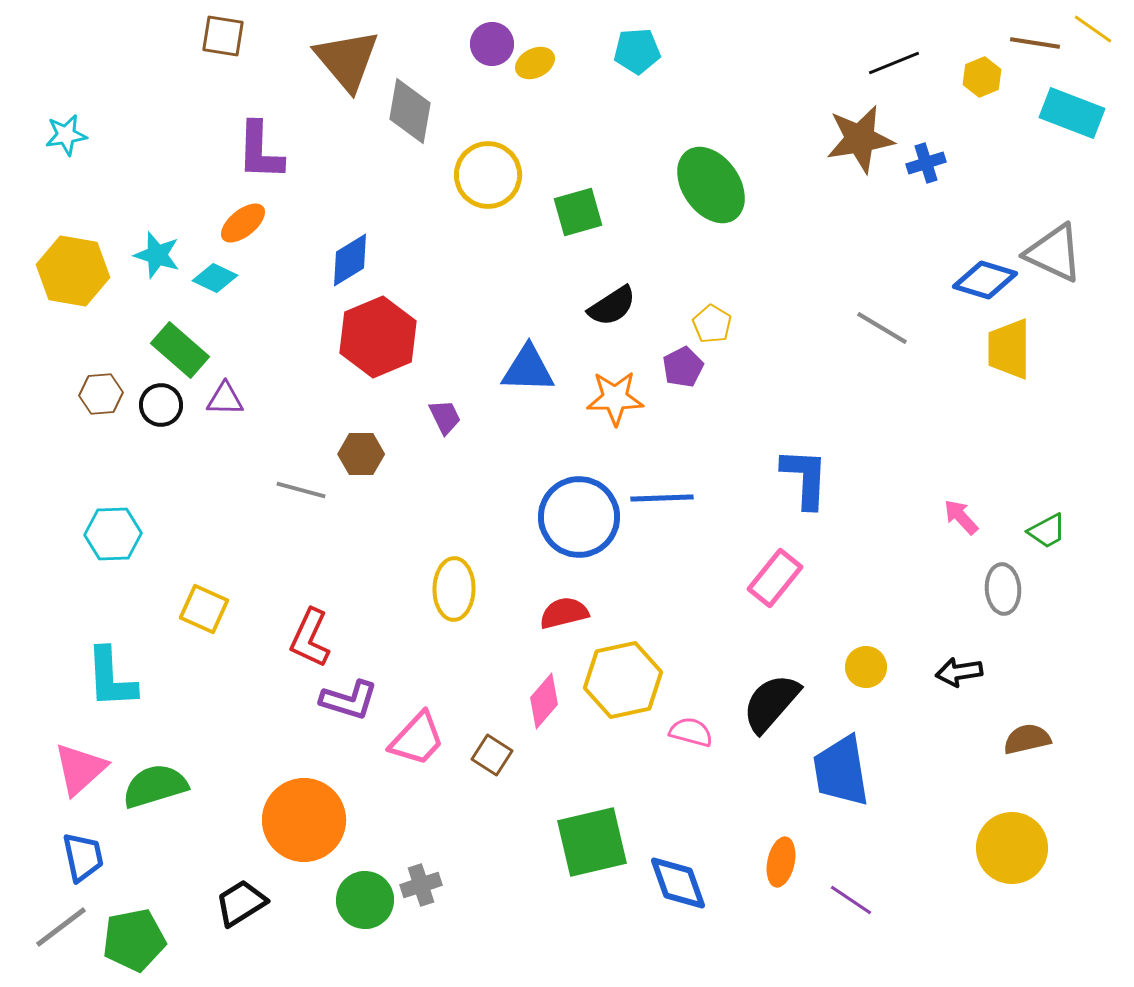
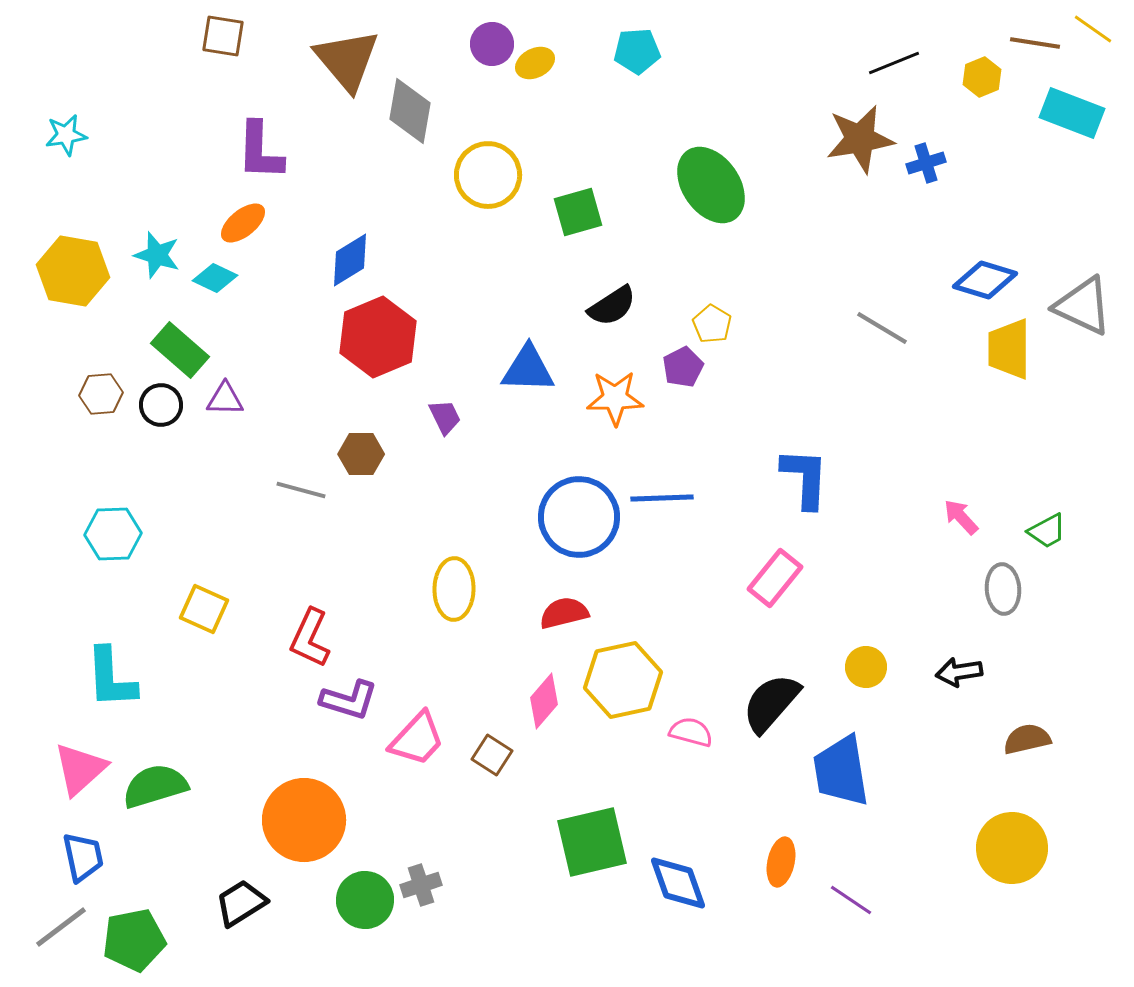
gray triangle at (1054, 253): moved 29 px right, 53 px down
